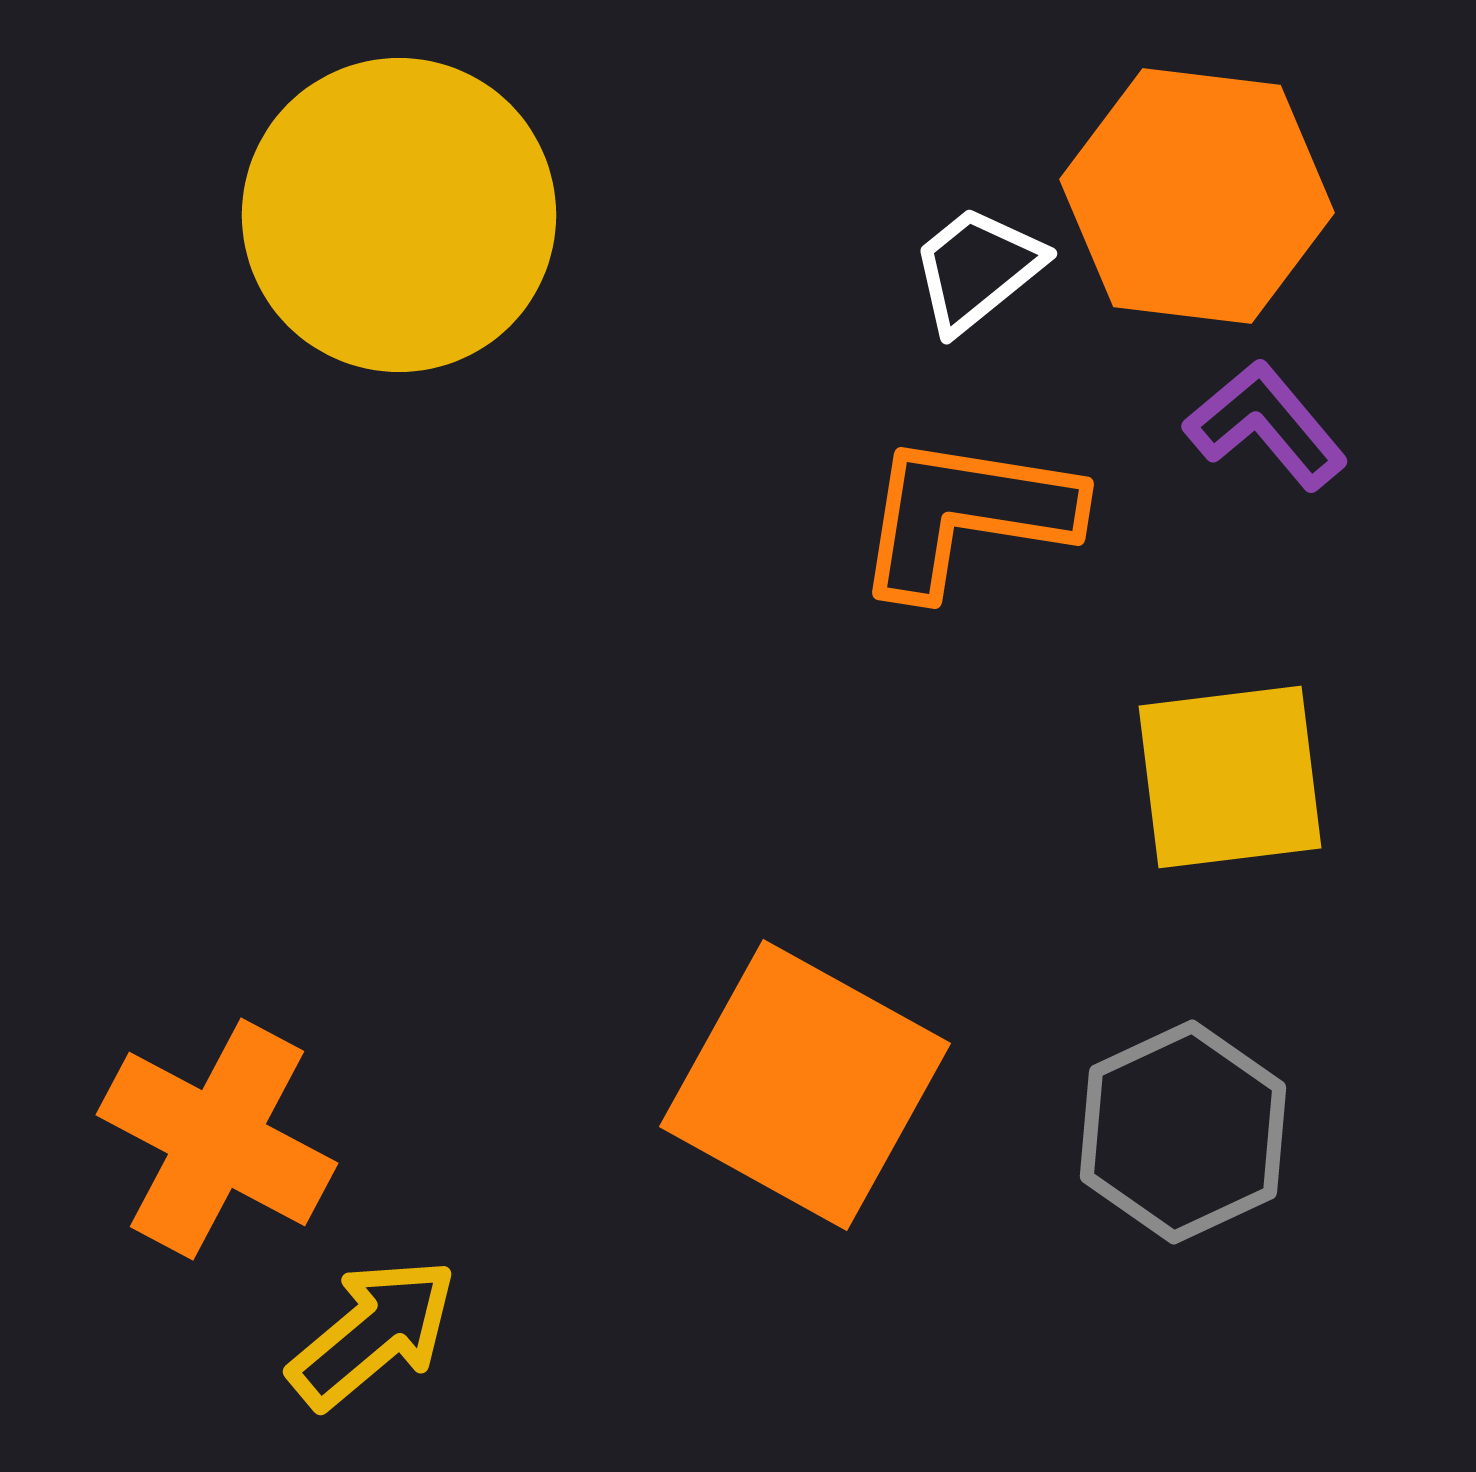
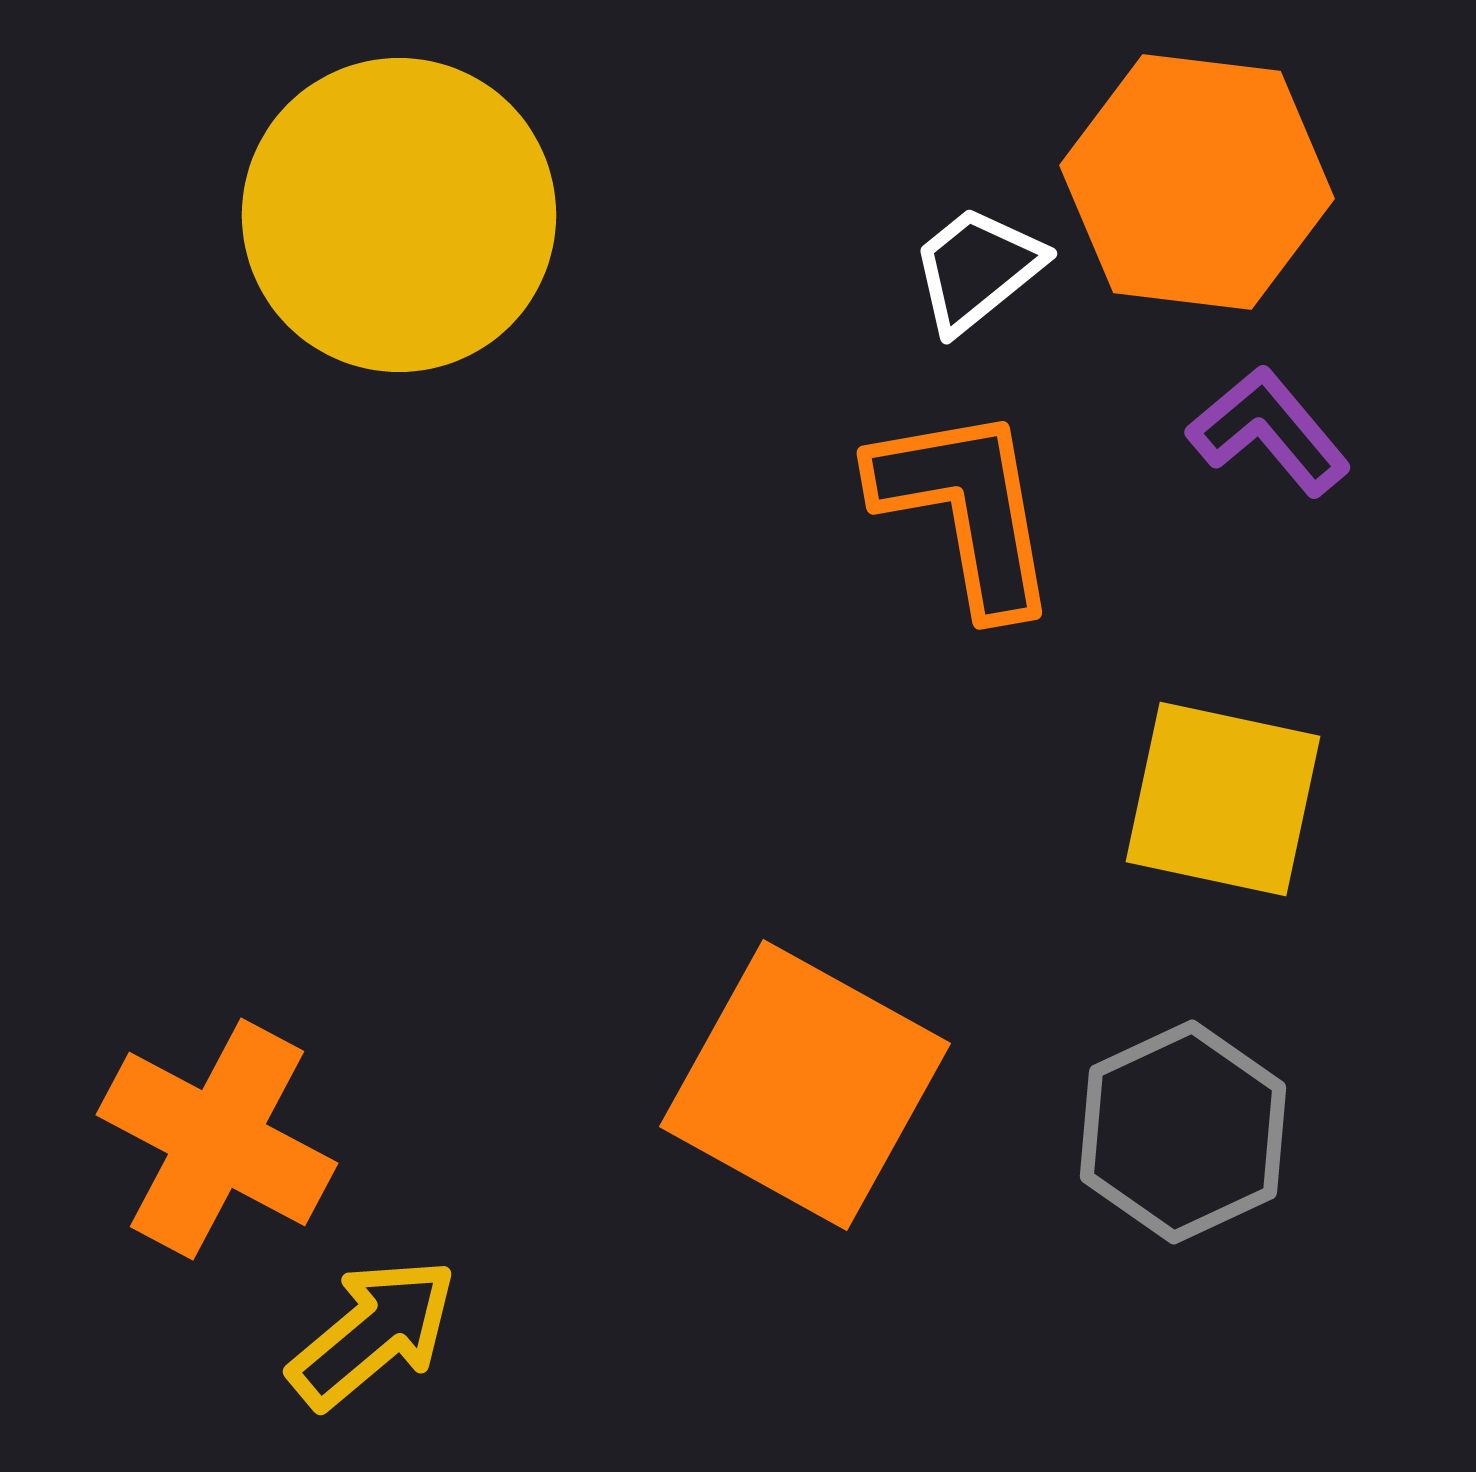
orange hexagon: moved 14 px up
purple L-shape: moved 3 px right, 6 px down
orange L-shape: moved 6 px up; rotated 71 degrees clockwise
yellow square: moved 7 px left, 22 px down; rotated 19 degrees clockwise
